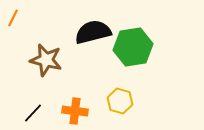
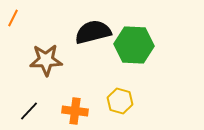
green hexagon: moved 1 px right, 2 px up; rotated 12 degrees clockwise
brown star: rotated 16 degrees counterclockwise
black line: moved 4 px left, 2 px up
